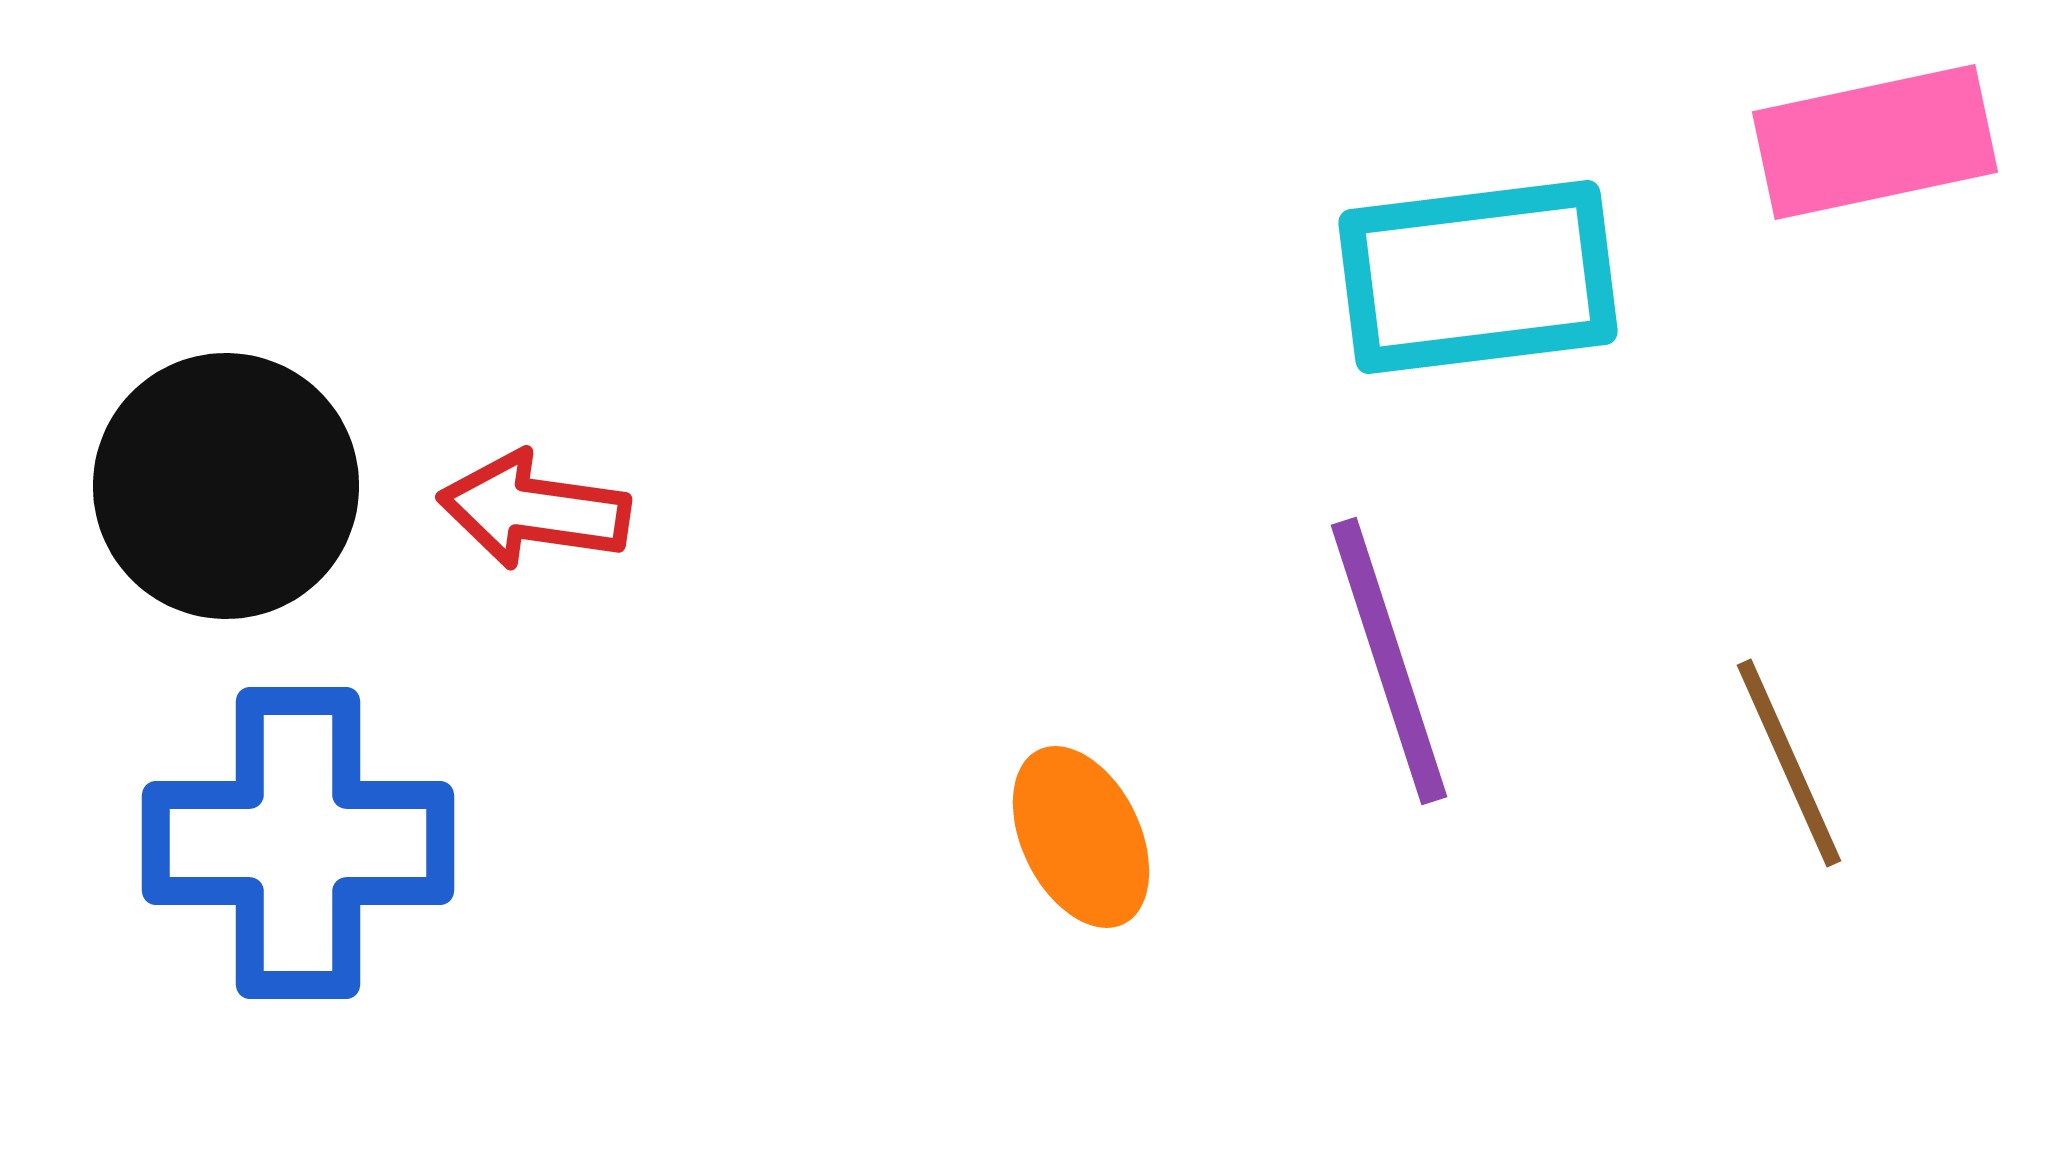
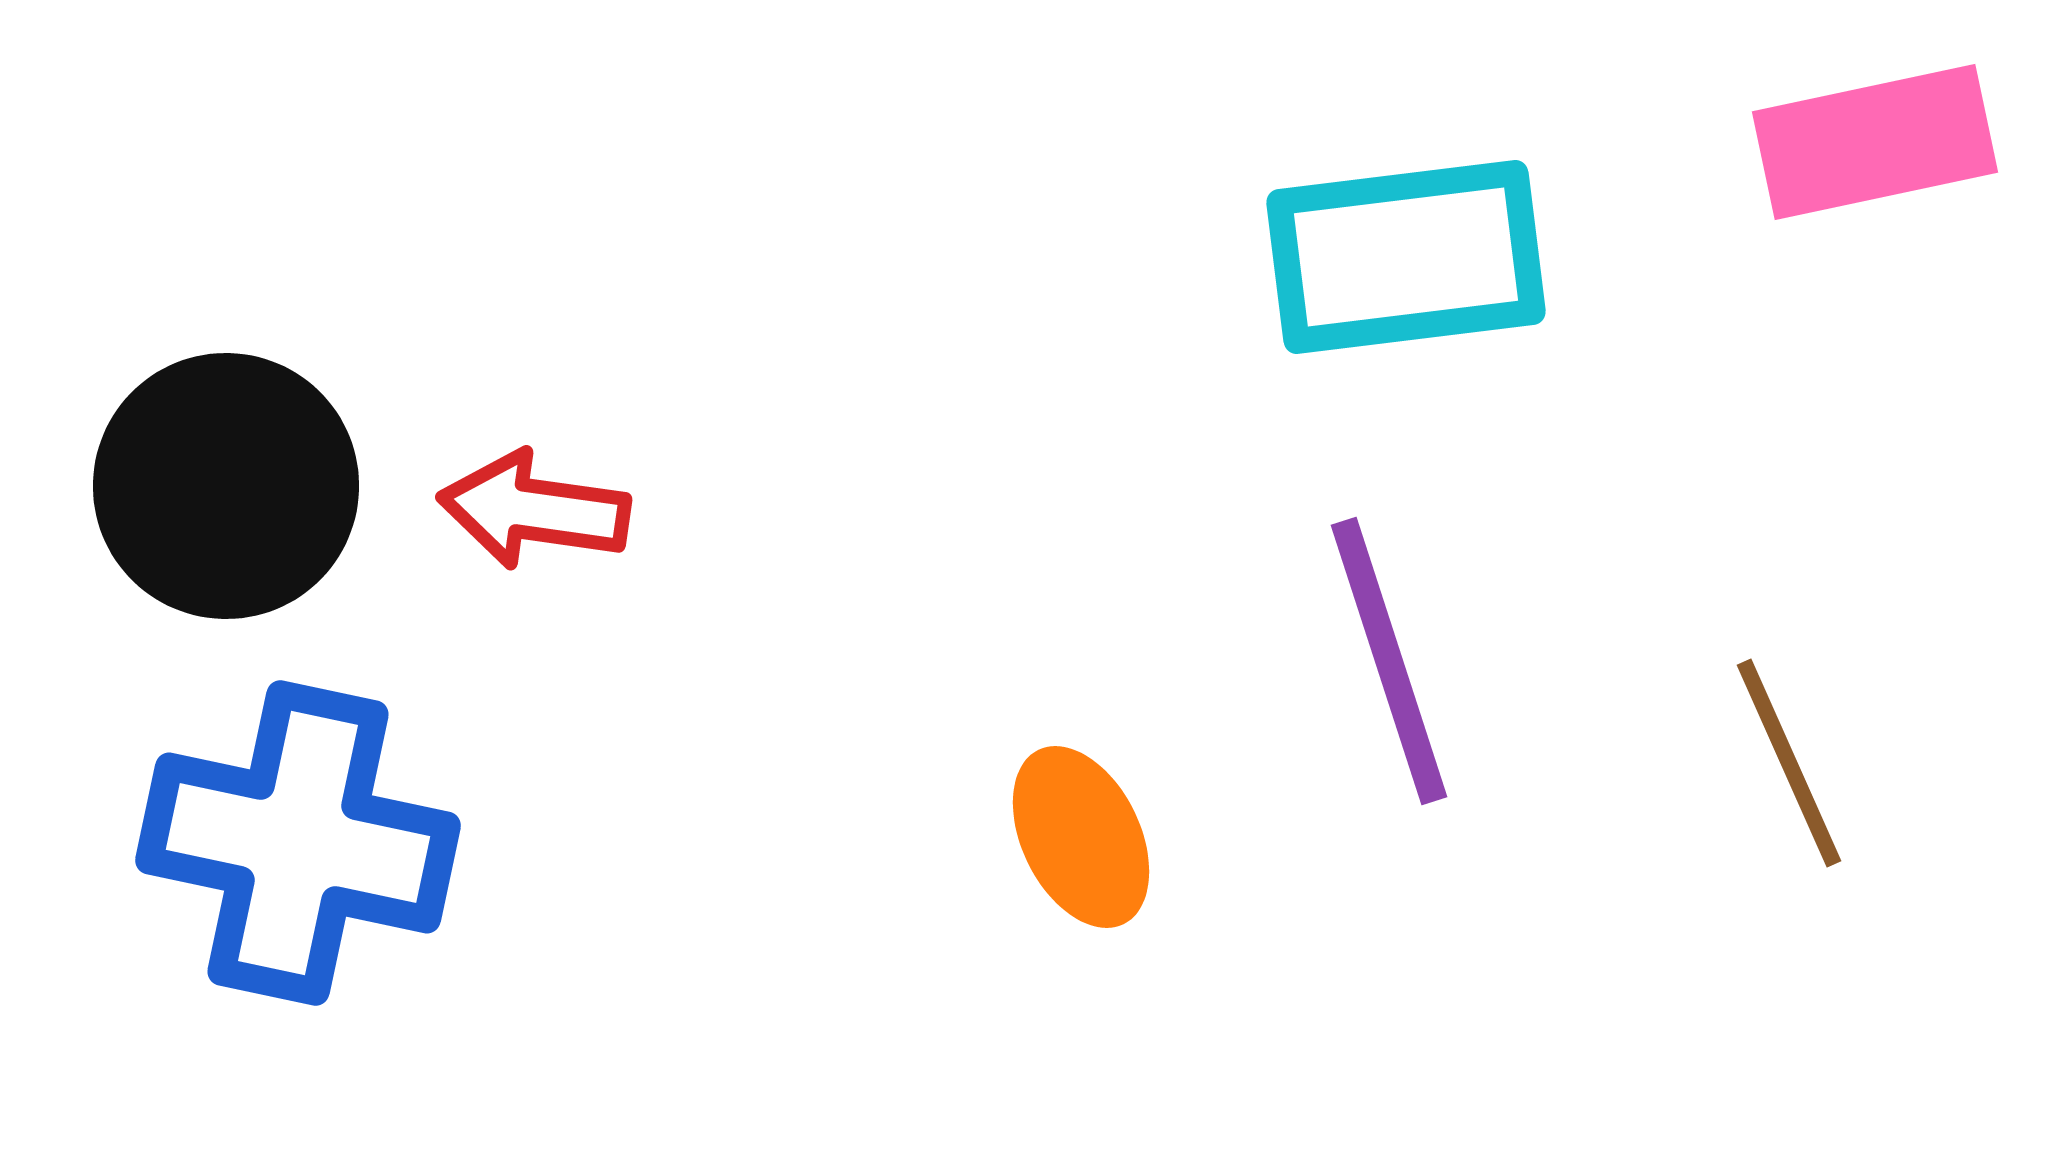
cyan rectangle: moved 72 px left, 20 px up
blue cross: rotated 12 degrees clockwise
